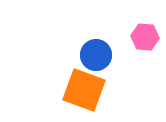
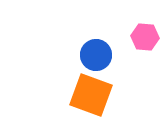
orange square: moved 7 px right, 5 px down
